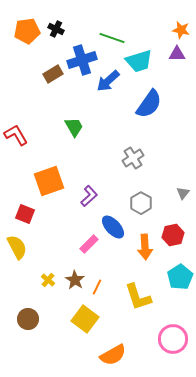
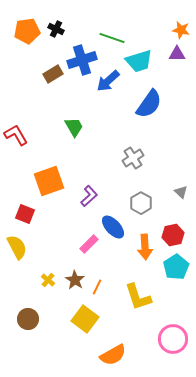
gray triangle: moved 2 px left, 1 px up; rotated 24 degrees counterclockwise
cyan pentagon: moved 4 px left, 10 px up
